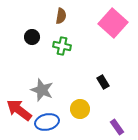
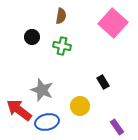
yellow circle: moved 3 px up
